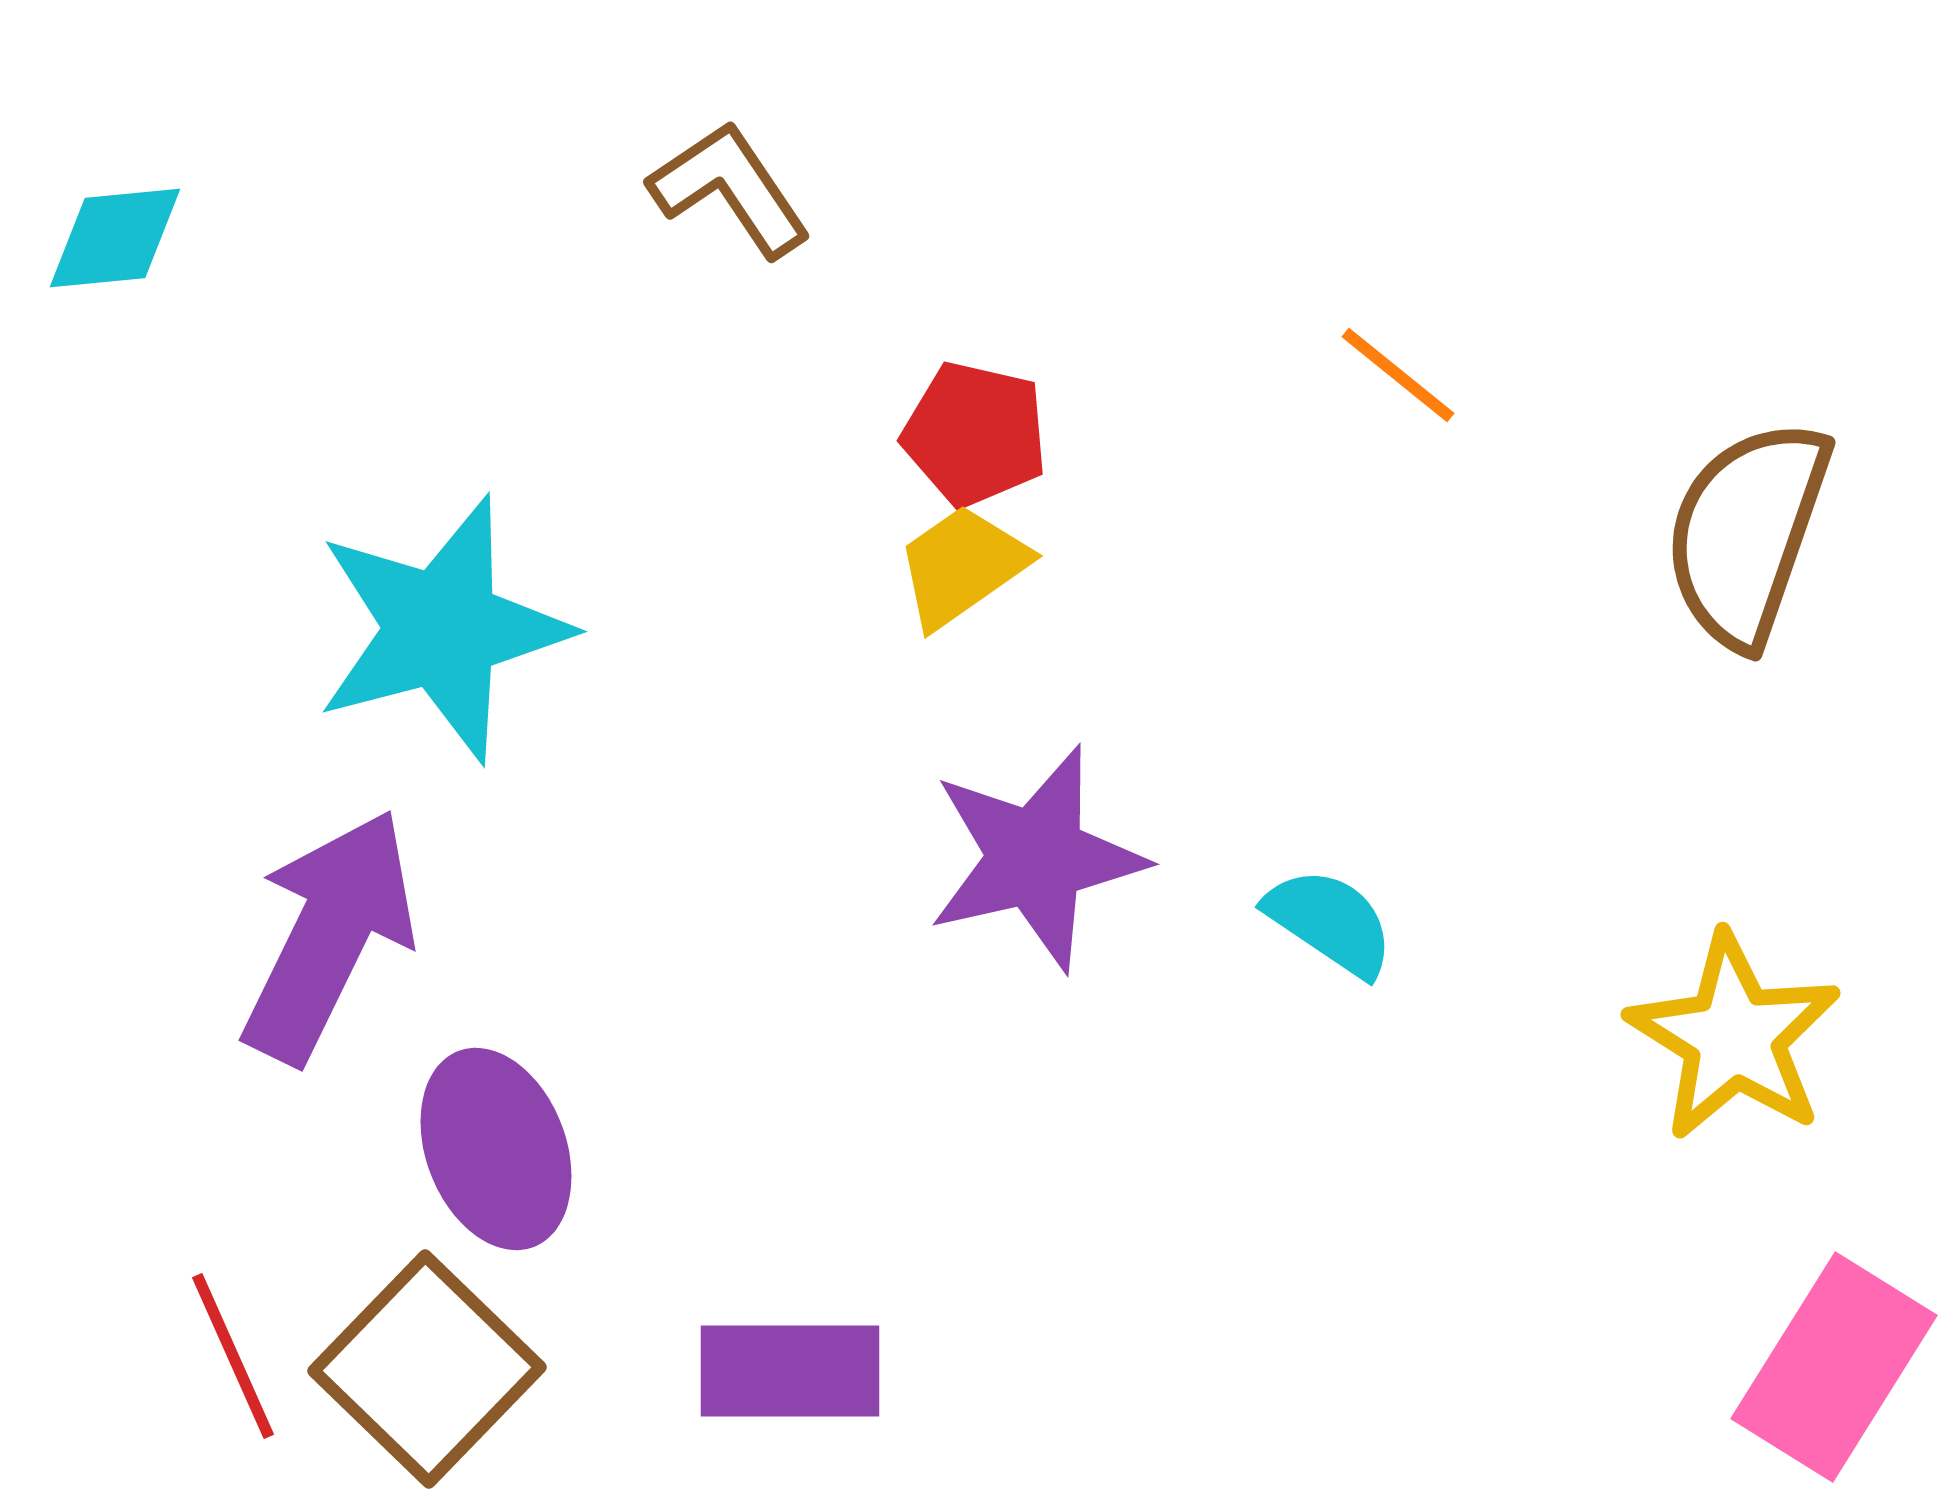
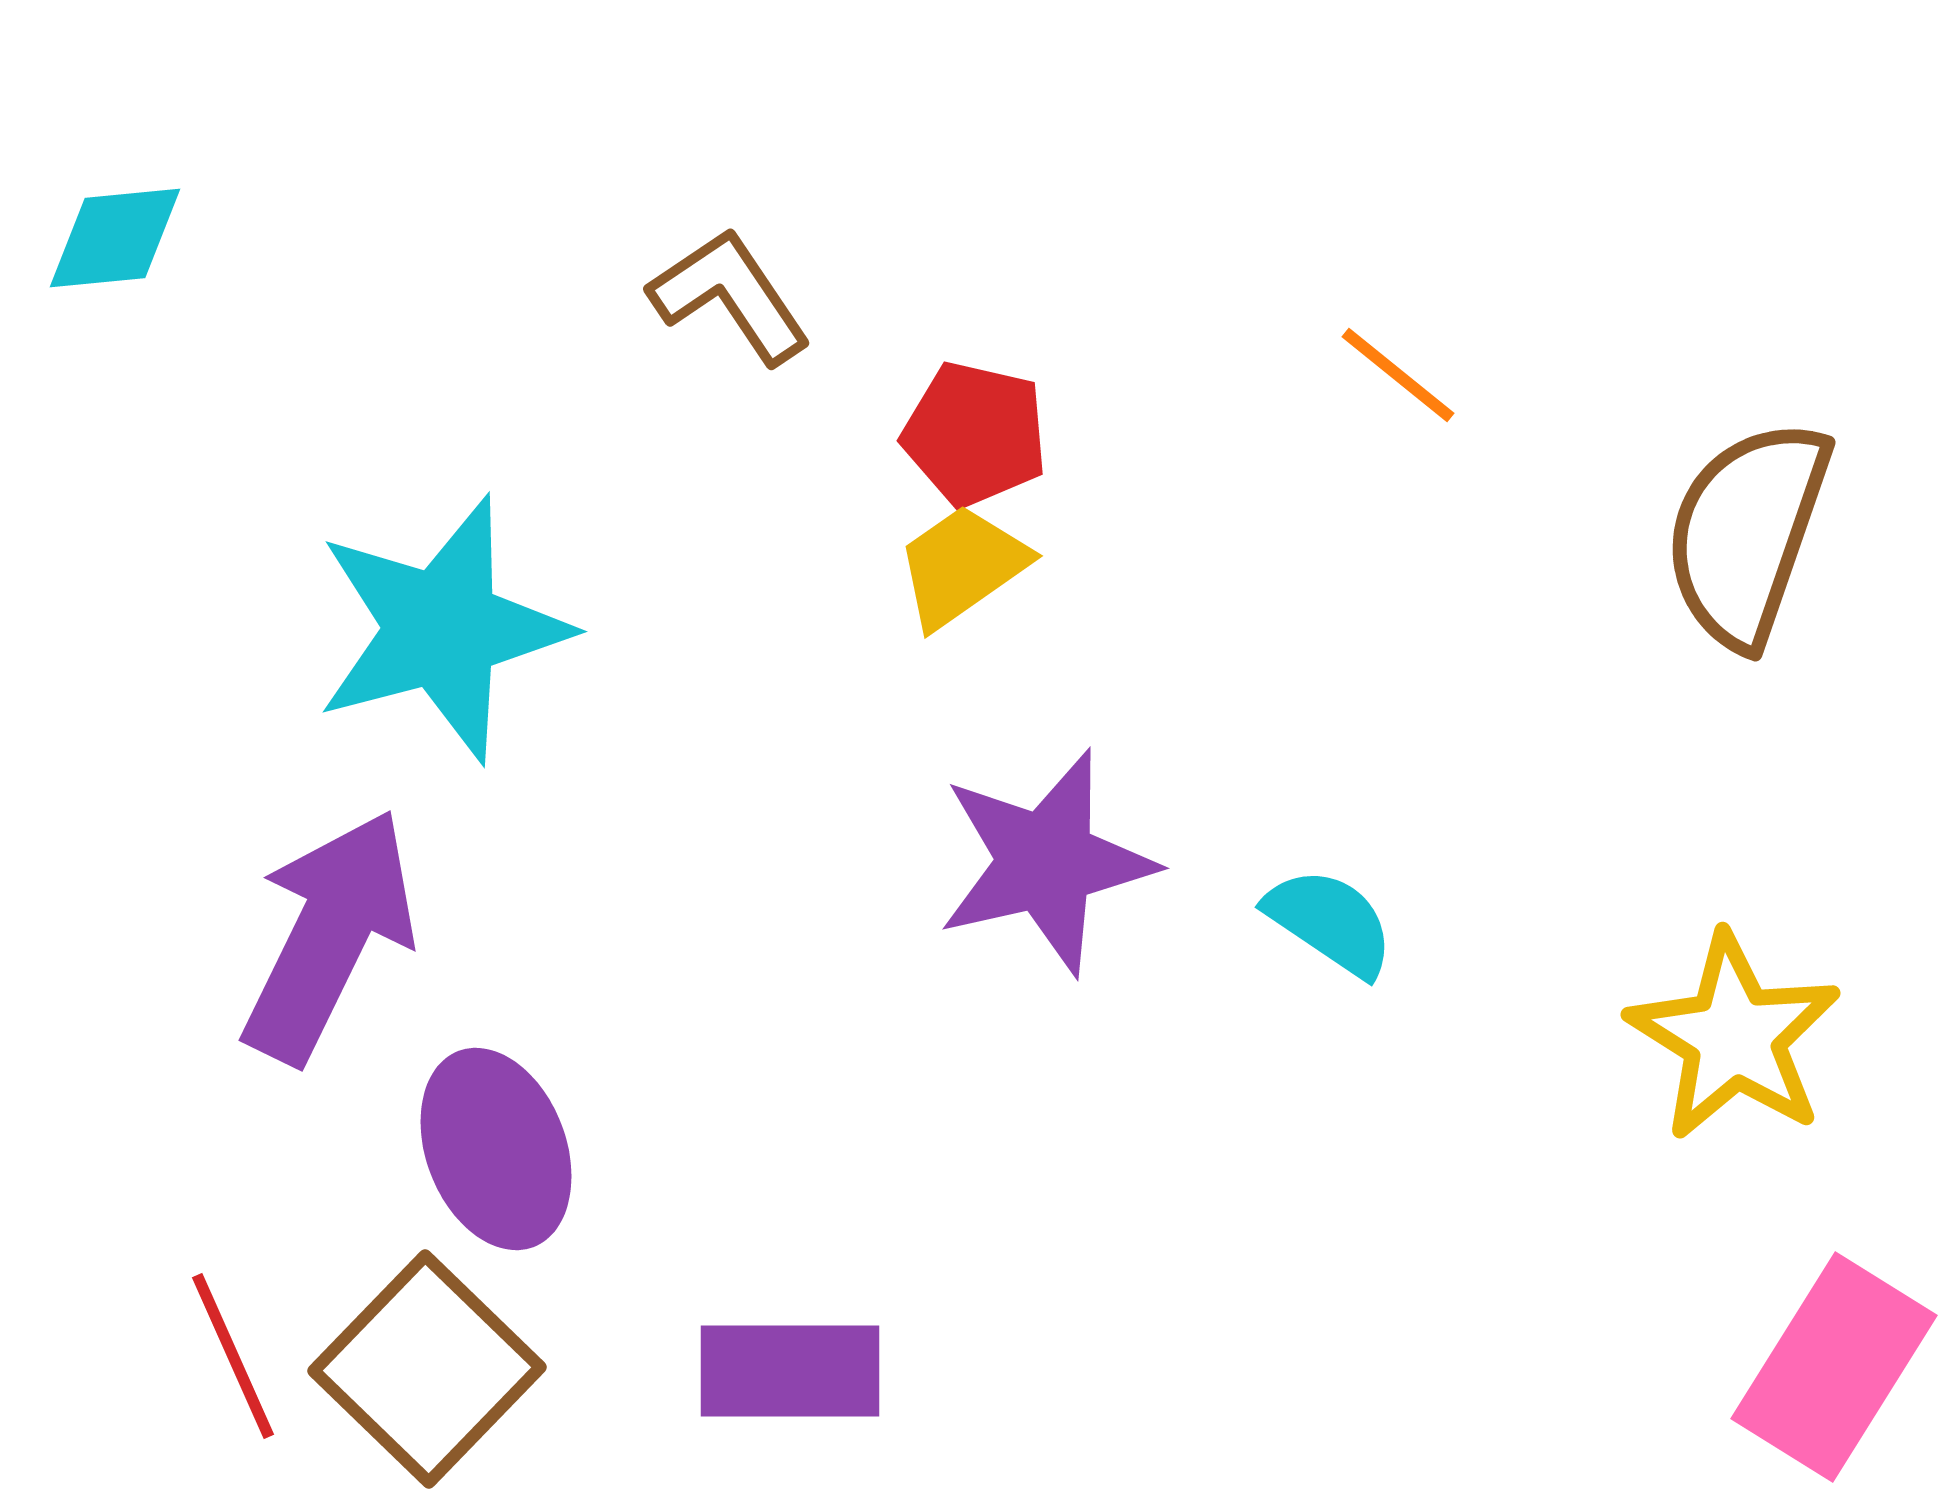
brown L-shape: moved 107 px down
purple star: moved 10 px right, 4 px down
